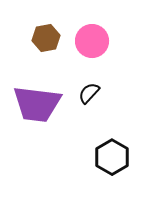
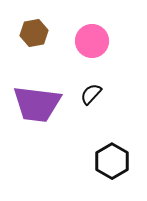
brown hexagon: moved 12 px left, 5 px up
black semicircle: moved 2 px right, 1 px down
black hexagon: moved 4 px down
